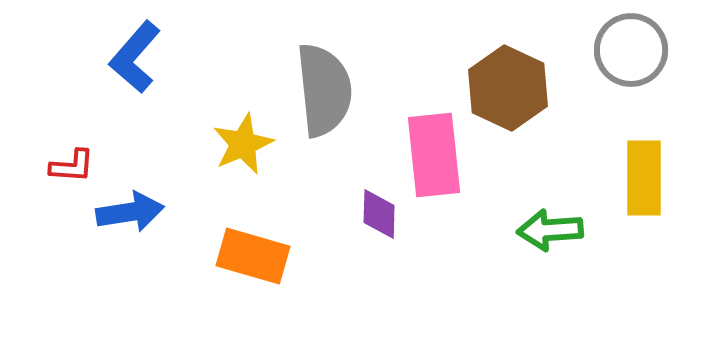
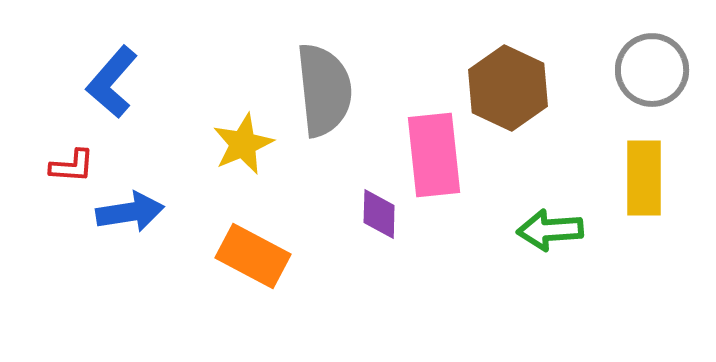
gray circle: moved 21 px right, 20 px down
blue L-shape: moved 23 px left, 25 px down
orange rectangle: rotated 12 degrees clockwise
